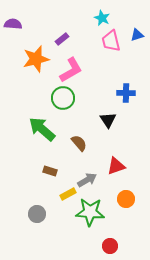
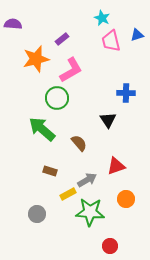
green circle: moved 6 px left
